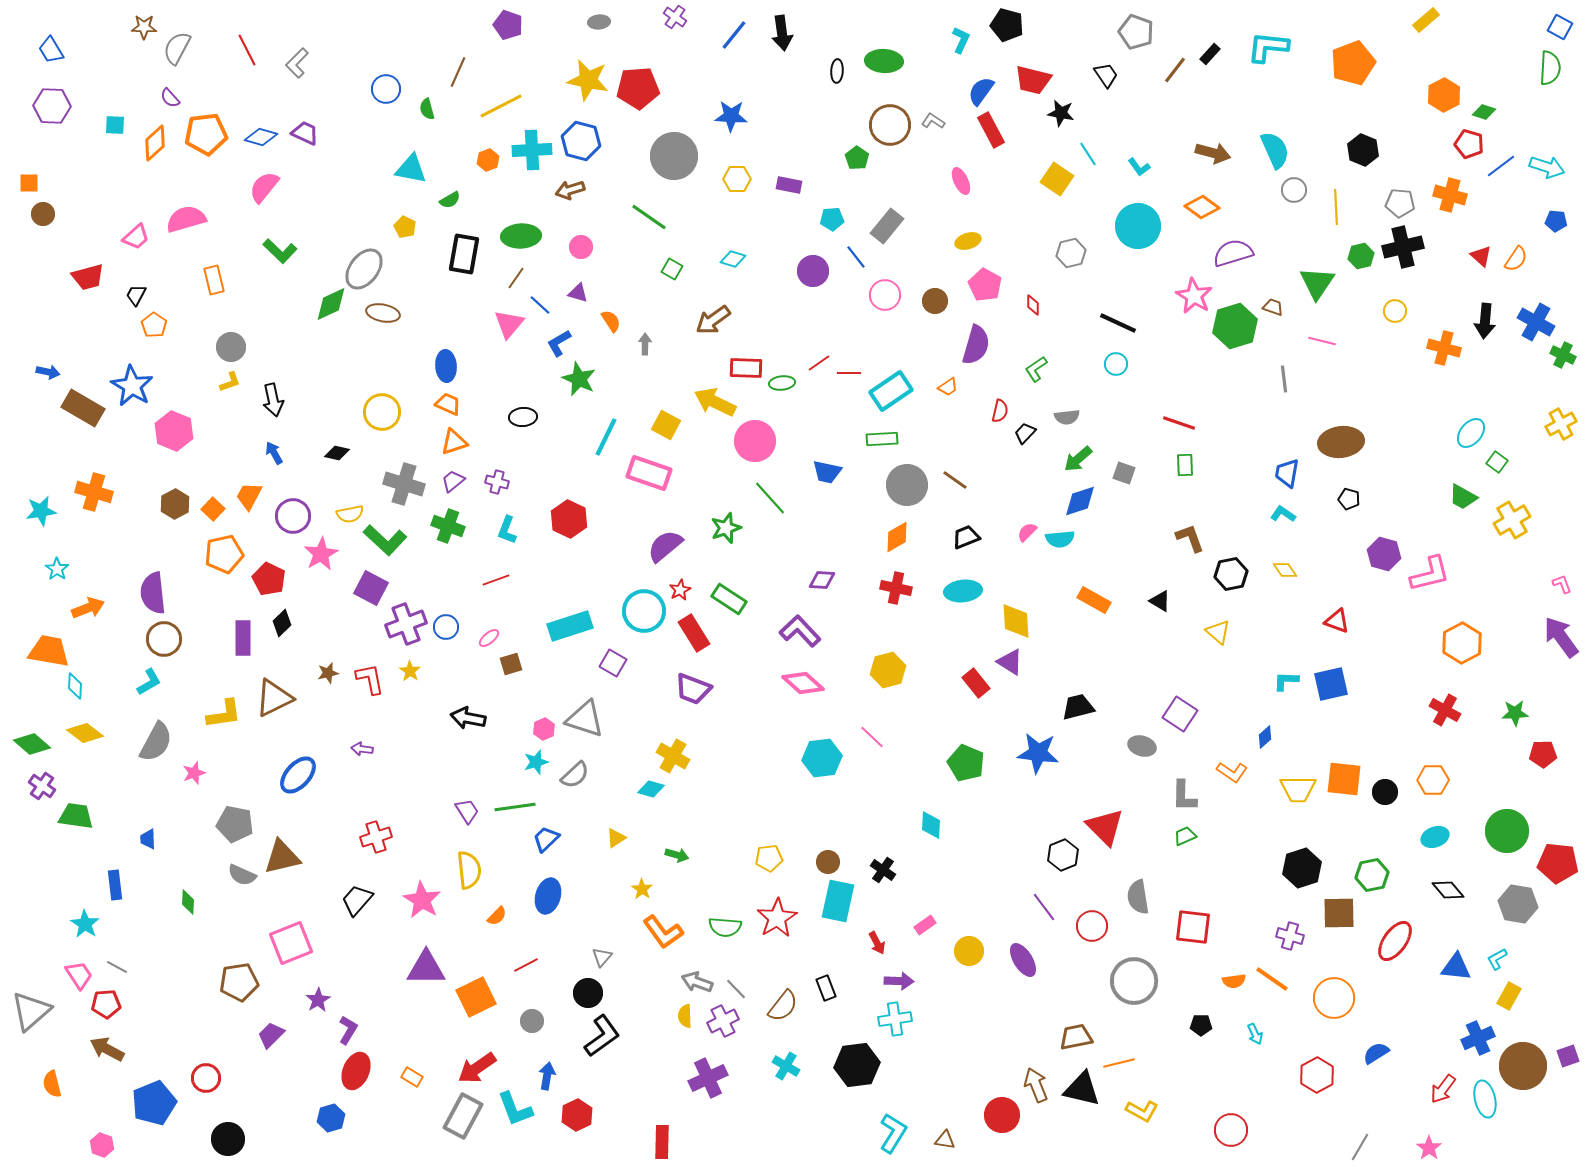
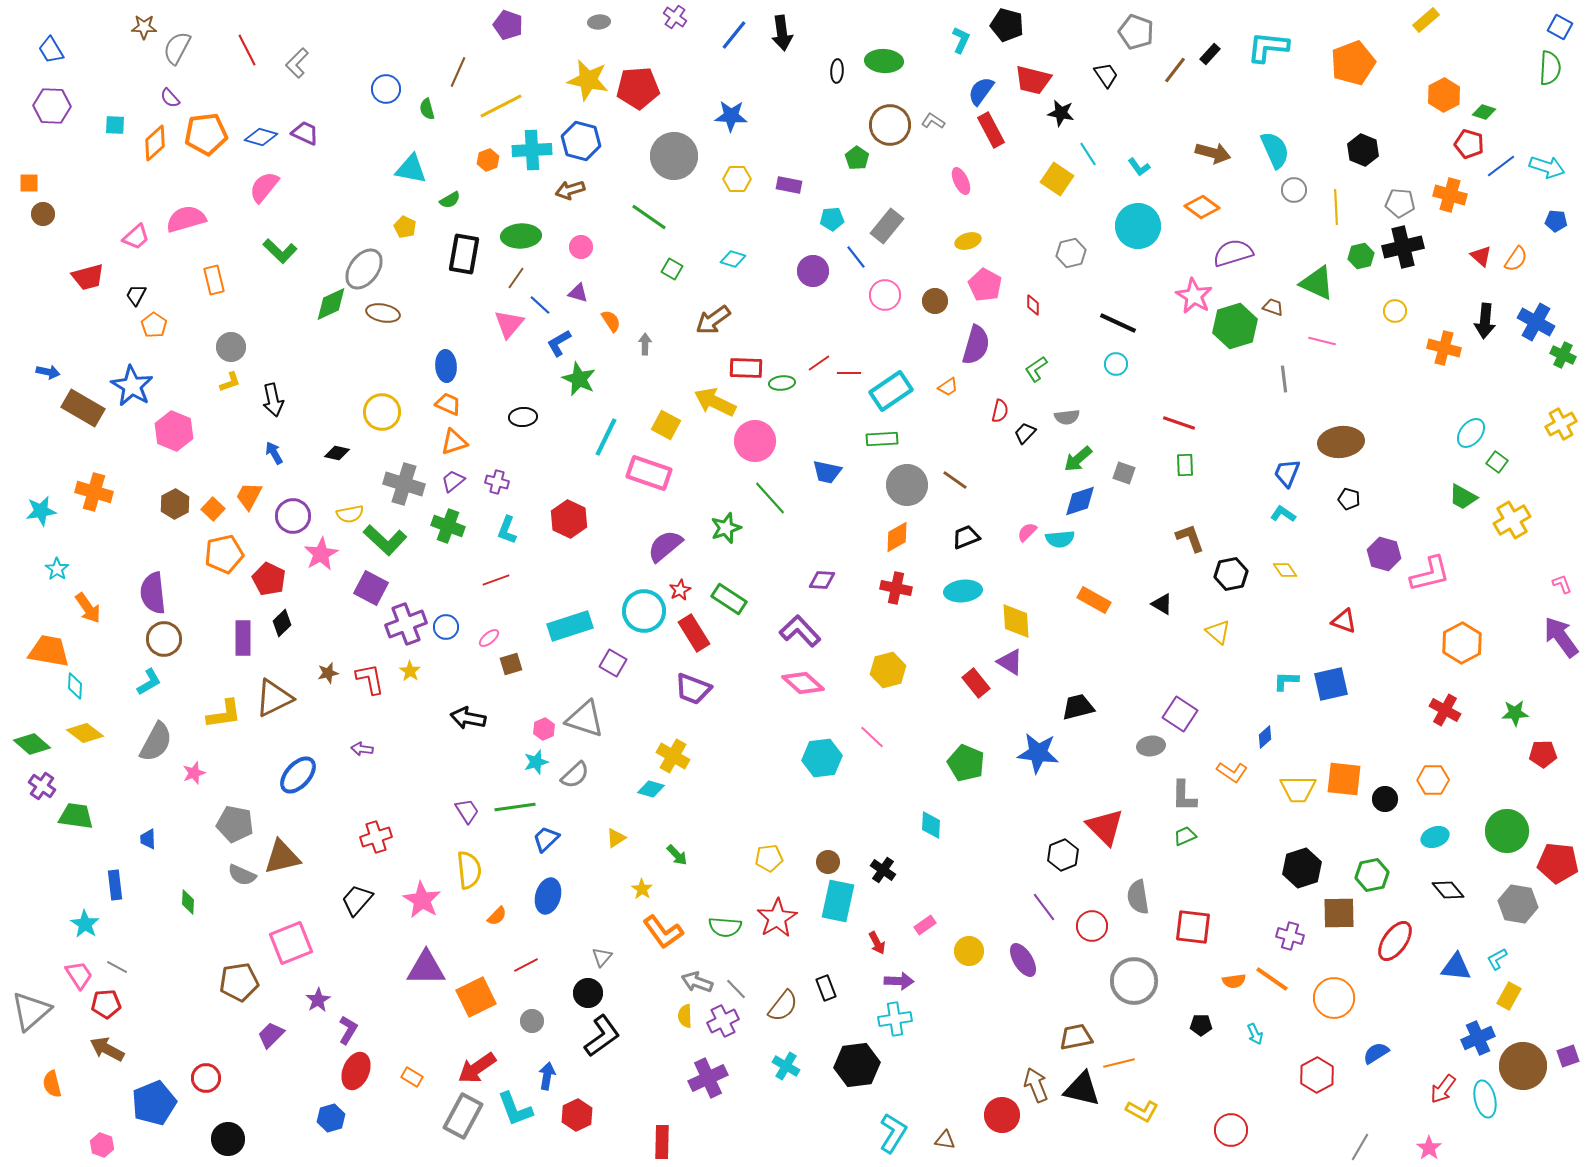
green triangle at (1317, 283): rotated 39 degrees counterclockwise
blue trapezoid at (1287, 473): rotated 12 degrees clockwise
black triangle at (1160, 601): moved 2 px right, 3 px down
orange arrow at (88, 608): rotated 76 degrees clockwise
red triangle at (1337, 621): moved 7 px right
gray ellipse at (1142, 746): moved 9 px right; rotated 24 degrees counterclockwise
black circle at (1385, 792): moved 7 px down
green arrow at (677, 855): rotated 30 degrees clockwise
